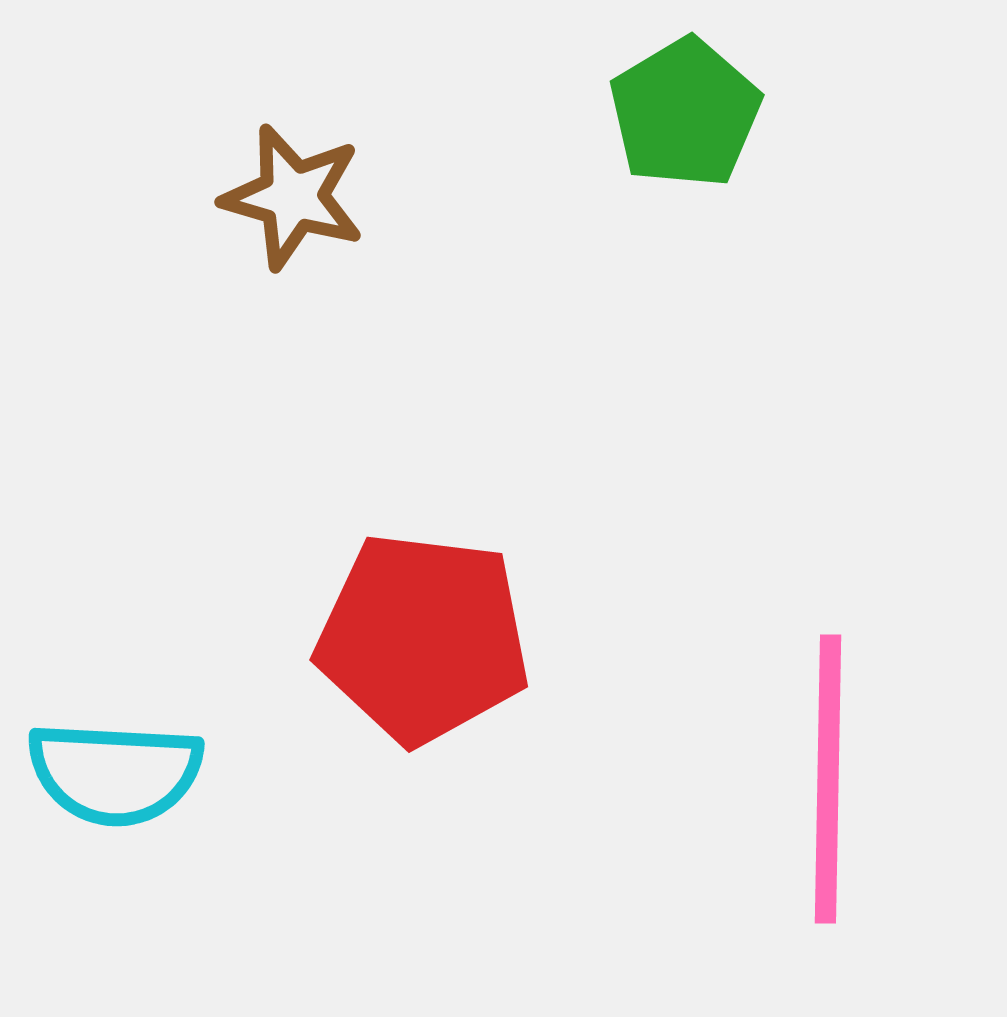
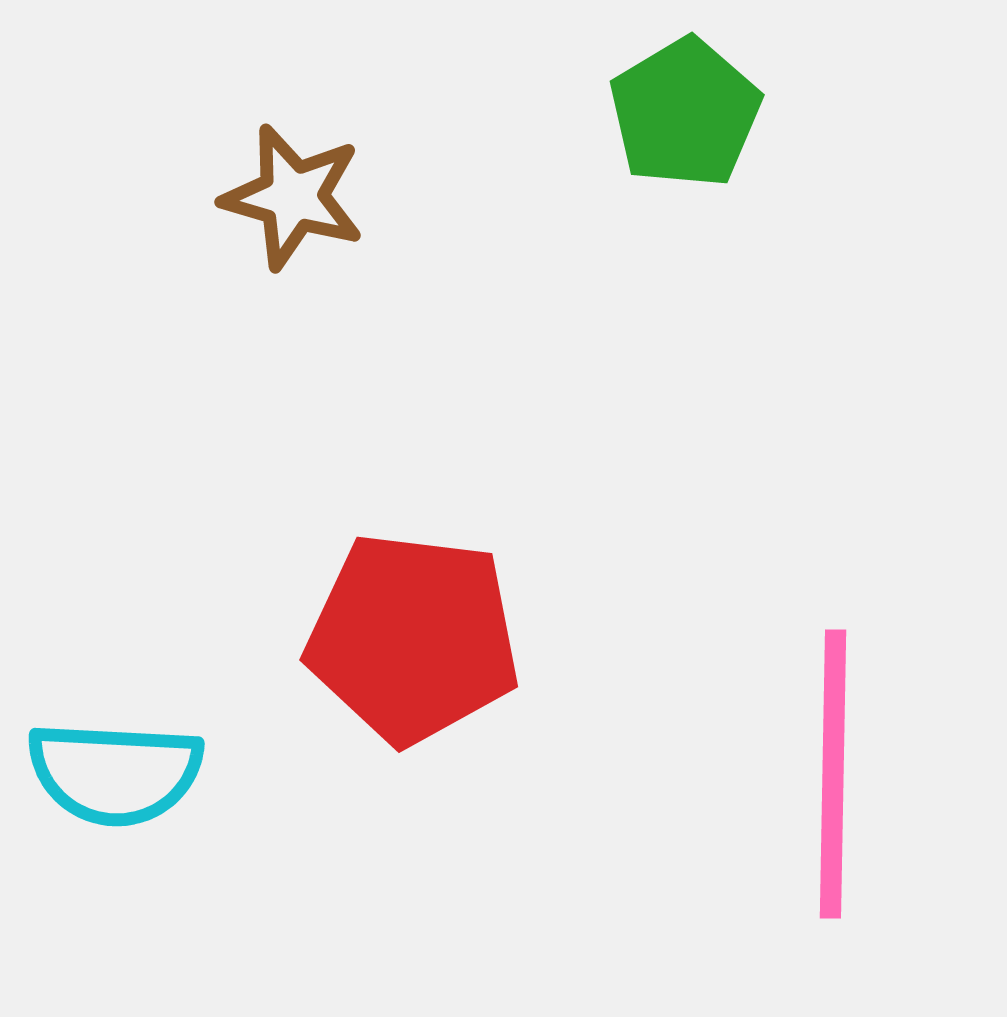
red pentagon: moved 10 px left
pink line: moved 5 px right, 5 px up
